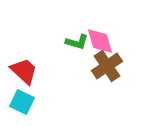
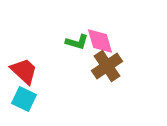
cyan square: moved 2 px right, 3 px up
